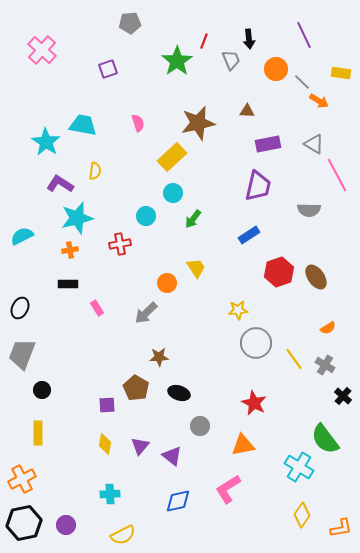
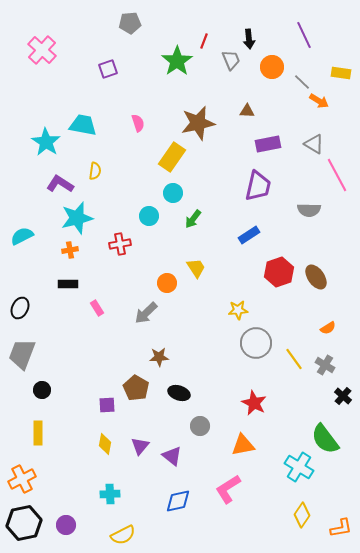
orange circle at (276, 69): moved 4 px left, 2 px up
yellow rectangle at (172, 157): rotated 12 degrees counterclockwise
cyan circle at (146, 216): moved 3 px right
